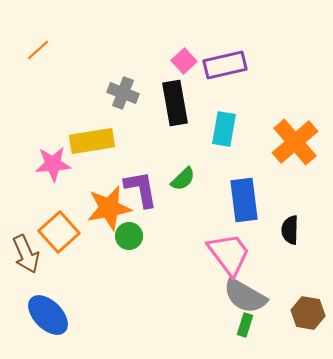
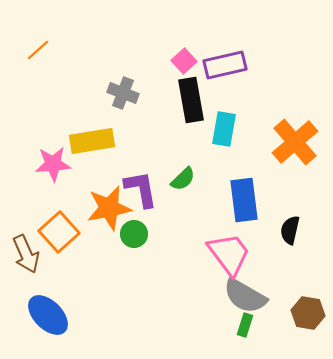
black rectangle: moved 16 px right, 3 px up
black semicircle: rotated 12 degrees clockwise
green circle: moved 5 px right, 2 px up
